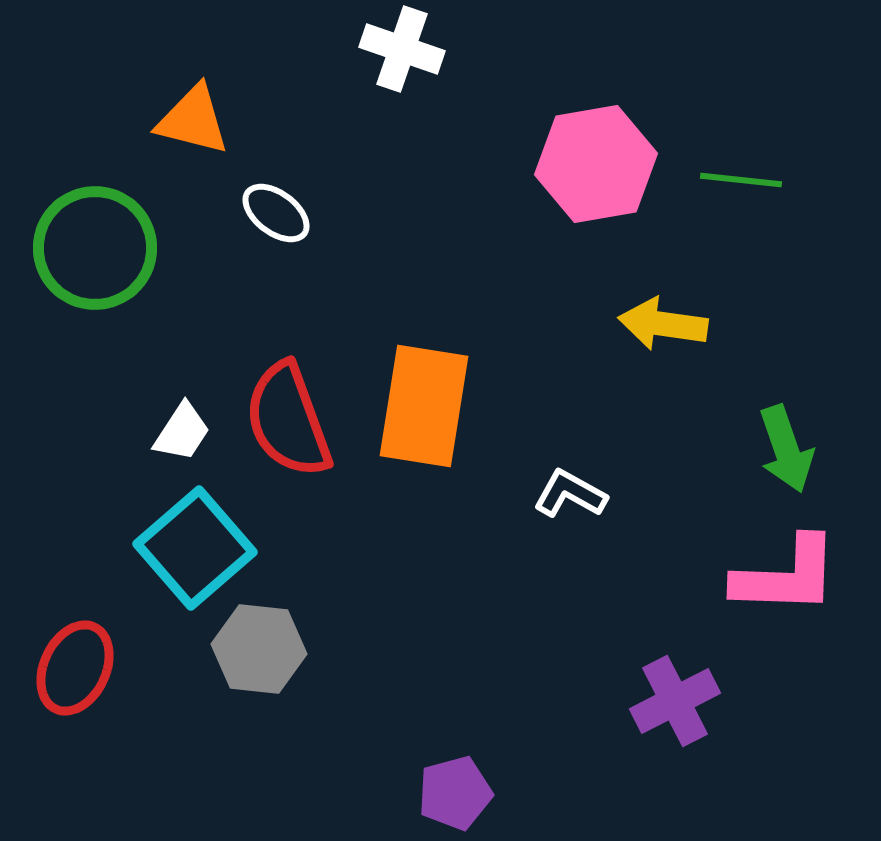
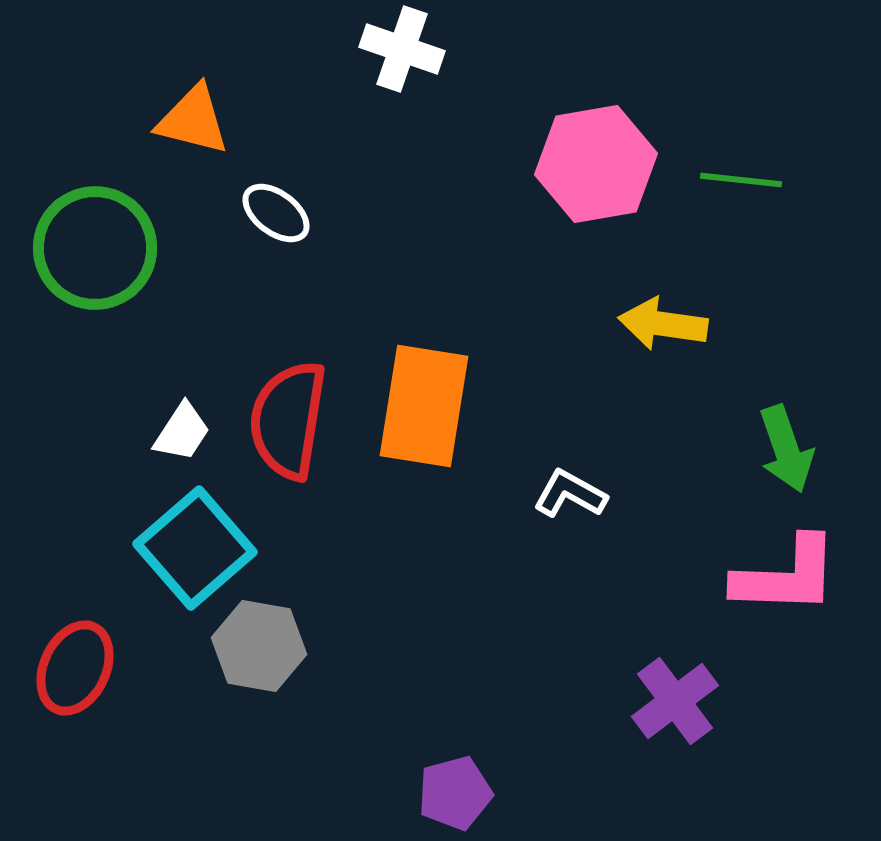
red semicircle: rotated 29 degrees clockwise
gray hexagon: moved 3 px up; rotated 4 degrees clockwise
purple cross: rotated 10 degrees counterclockwise
